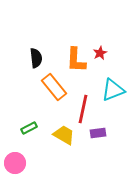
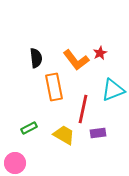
orange L-shape: rotated 40 degrees counterclockwise
orange rectangle: rotated 28 degrees clockwise
